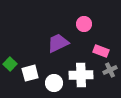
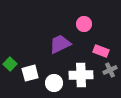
purple trapezoid: moved 2 px right, 1 px down
